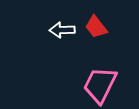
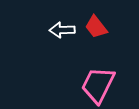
pink trapezoid: moved 2 px left
